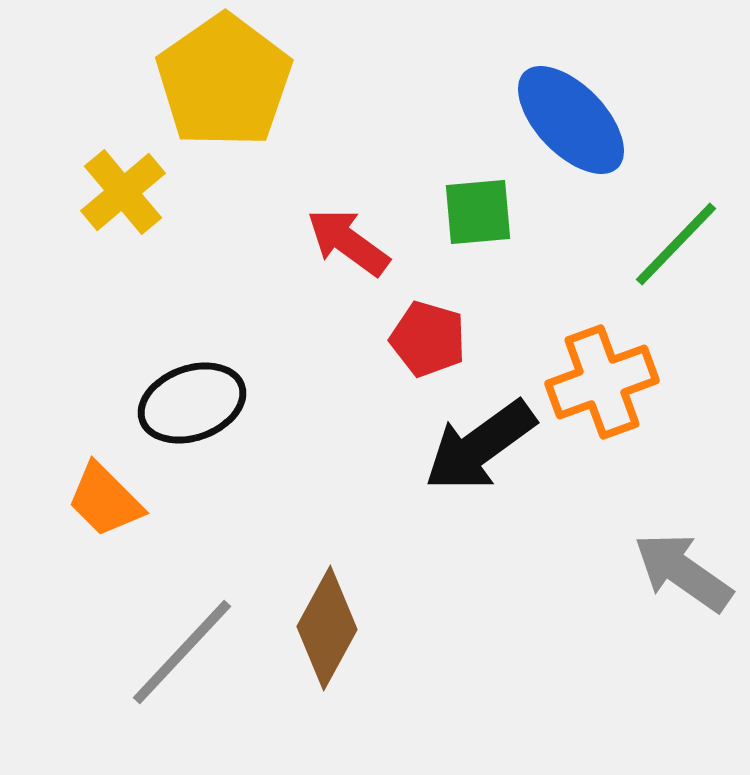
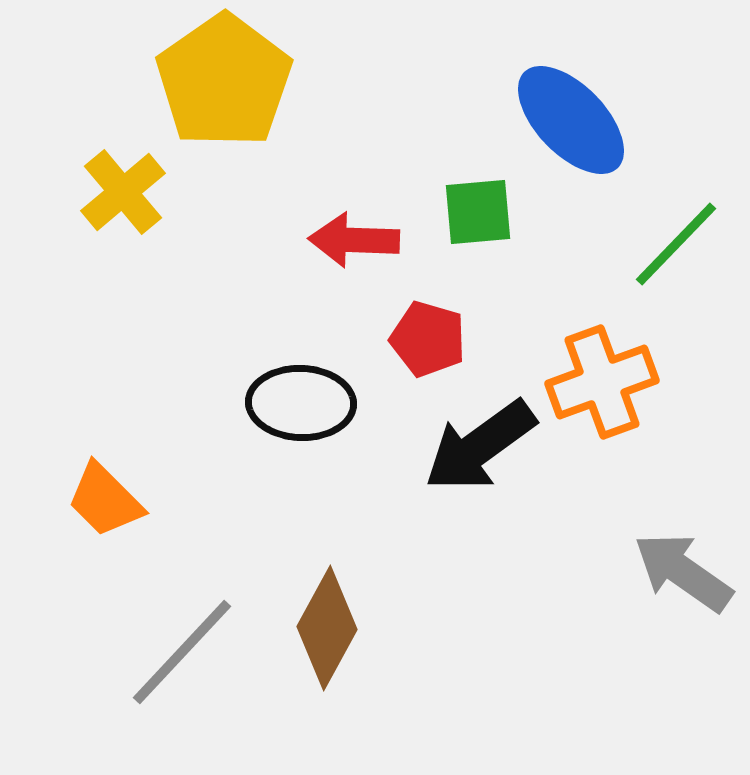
red arrow: moved 6 px right, 2 px up; rotated 34 degrees counterclockwise
black ellipse: moved 109 px right; rotated 22 degrees clockwise
